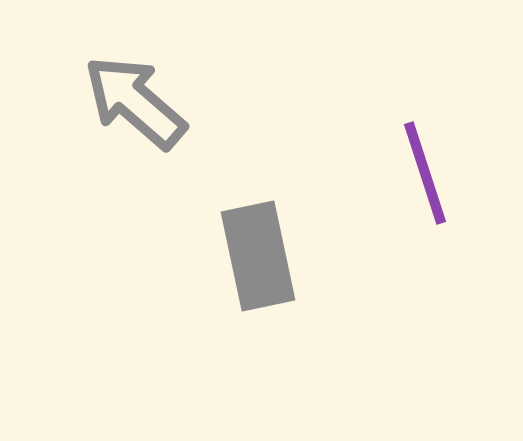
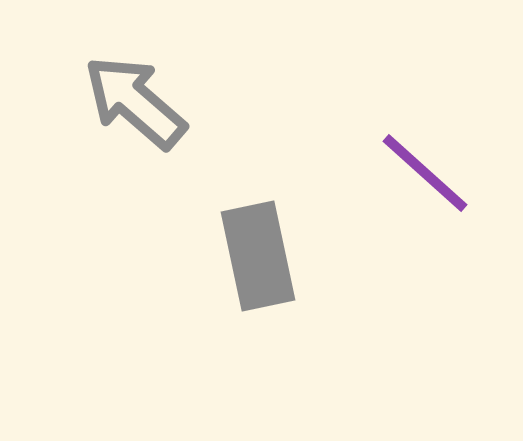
purple line: rotated 30 degrees counterclockwise
